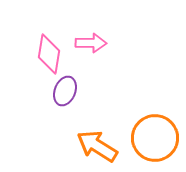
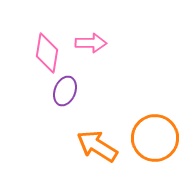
pink diamond: moved 2 px left, 1 px up
